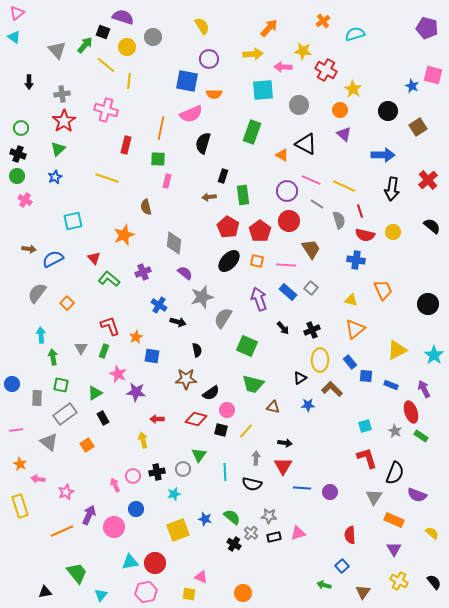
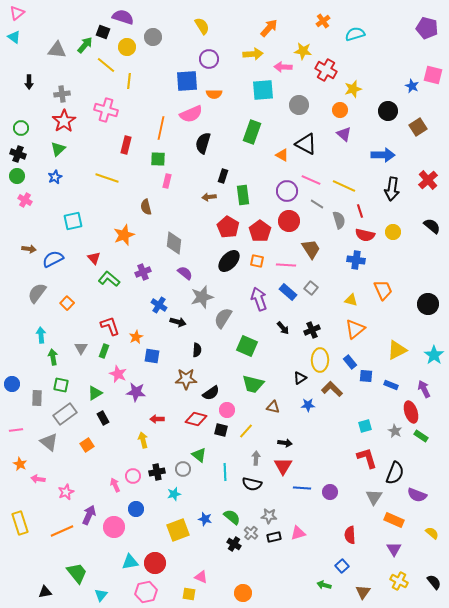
gray triangle at (57, 50): rotated 42 degrees counterclockwise
blue square at (187, 81): rotated 15 degrees counterclockwise
yellow star at (353, 89): rotated 24 degrees clockwise
black semicircle at (197, 350): rotated 16 degrees clockwise
green triangle at (199, 455): rotated 28 degrees counterclockwise
yellow rectangle at (20, 506): moved 17 px down
